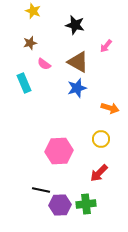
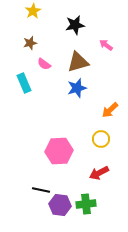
yellow star: rotated 21 degrees clockwise
black star: rotated 24 degrees counterclockwise
pink arrow: moved 1 px up; rotated 88 degrees clockwise
brown triangle: rotated 45 degrees counterclockwise
orange arrow: moved 2 px down; rotated 120 degrees clockwise
red arrow: rotated 18 degrees clockwise
purple hexagon: rotated 10 degrees clockwise
